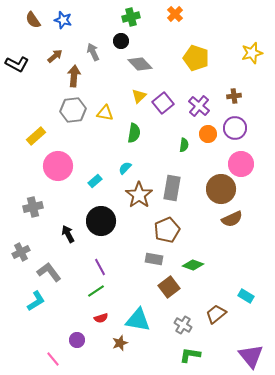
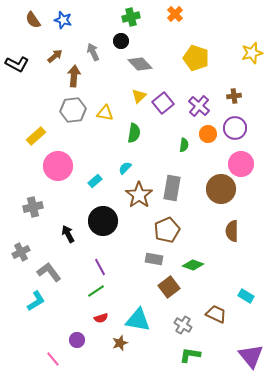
brown semicircle at (232, 219): moved 12 px down; rotated 115 degrees clockwise
black circle at (101, 221): moved 2 px right
brown trapezoid at (216, 314): rotated 65 degrees clockwise
